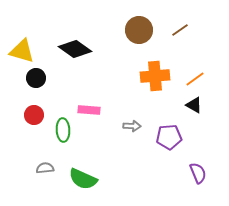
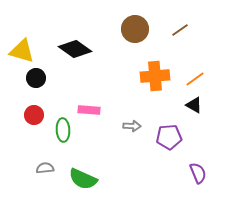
brown circle: moved 4 px left, 1 px up
